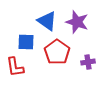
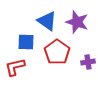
red L-shape: rotated 85 degrees clockwise
